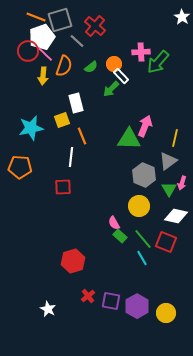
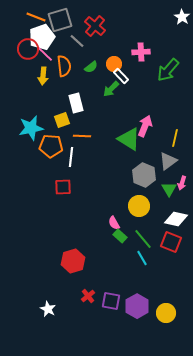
red circle at (28, 51): moved 2 px up
green arrow at (158, 62): moved 10 px right, 8 px down
orange semicircle at (64, 66): rotated 25 degrees counterclockwise
orange line at (82, 136): rotated 66 degrees counterclockwise
green triangle at (129, 139): rotated 30 degrees clockwise
orange pentagon at (20, 167): moved 31 px right, 21 px up
white diamond at (176, 216): moved 3 px down
red square at (166, 242): moved 5 px right
